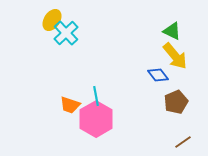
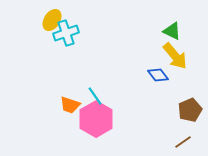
cyan cross: rotated 25 degrees clockwise
cyan line: moved 1 px left; rotated 24 degrees counterclockwise
brown pentagon: moved 14 px right, 8 px down
